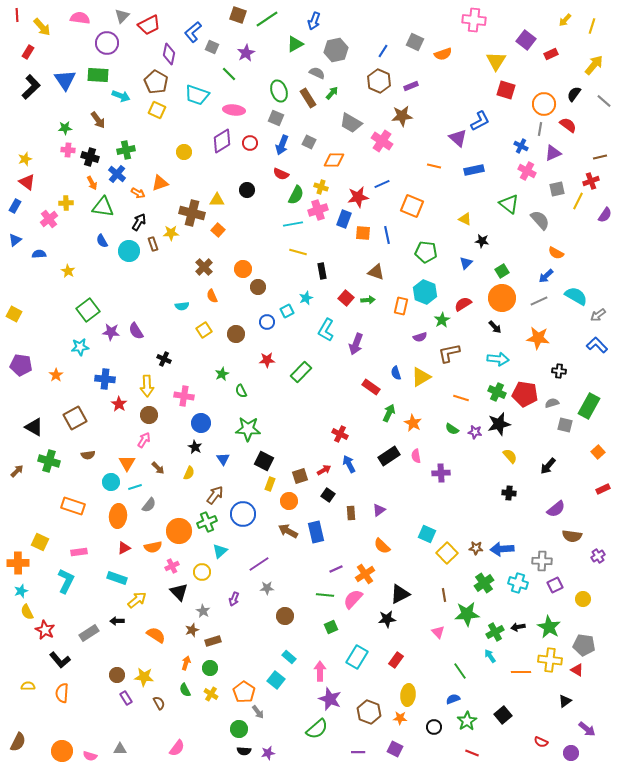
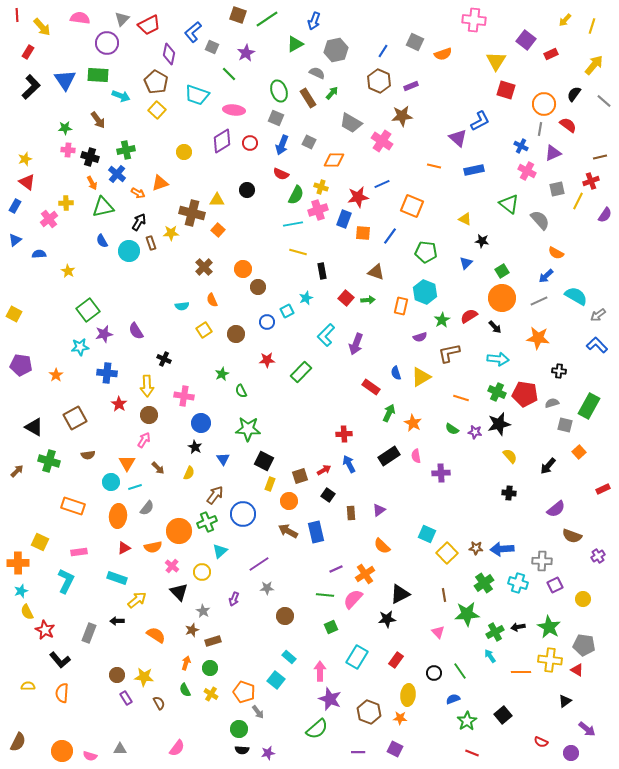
gray triangle at (122, 16): moved 3 px down
yellow square at (157, 110): rotated 18 degrees clockwise
green triangle at (103, 207): rotated 20 degrees counterclockwise
blue line at (387, 235): moved 3 px right, 1 px down; rotated 48 degrees clockwise
brown rectangle at (153, 244): moved 2 px left, 1 px up
orange semicircle at (212, 296): moved 4 px down
red semicircle at (463, 304): moved 6 px right, 12 px down
cyan L-shape at (326, 330): moved 5 px down; rotated 15 degrees clockwise
purple star at (111, 332): moved 7 px left, 2 px down; rotated 18 degrees counterclockwise
blue cross at (105, 379): moved 2 px right, 6 px up
red cross at (340, 434): moved 4 px right; rotated 28 degrees counterclockwise
orange square at (598, 452): moved 19 px left
gray semicircle at (149, 505): moved 2 px left, 3 px down
brown semicircle at (572, 536): rotated 12 degrees clockwise
pink cross at (172, 566): rotated 24 degrees counterclockwise
gray rectangle at (89, 633): rotated 36 degrees counterclockwise
orange pentagon at (244, 692): rotated 15 degrees counterclockwise
black circle at (434, 727): moved 54 px up
black semicircle at (244, 751): moved 2 px left, 1 px up
